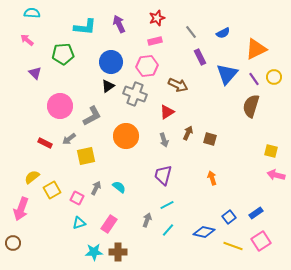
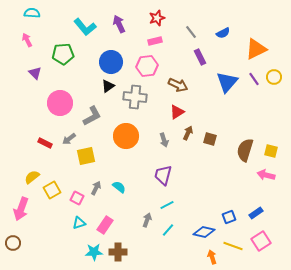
cyan L-shape at (85, 27): rotated 45 degrees clockwise
pink arrow at (27, 40): rotated 24 degrees clockwise
blue triangle at (227, 74): moved 8 px down
gray cross at (135, 94): moved 3 px down; rotated 15 degrees counterclockwise
pink circle at (60, 106): moved 3 px up
brown semicircle at (251, 106): moved 6 px left, 44 px down
red triangle at (167, 112): moved 10 px right
pink arrow at (276, 175): moved 10 px left
orange arrow at (212, 178): moved 79 px down
blue square at (229, 217): rotated 16 degrees clockwise
pink rectangle at (109, 224): moved 4 px left, 1 px down
